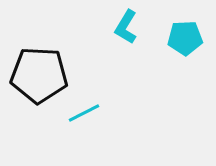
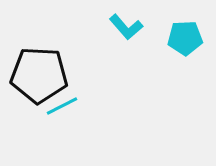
cyan L-shape: rotated 72 degrees counterclockwise
cyan line: moved 22 px left, 7 px up
